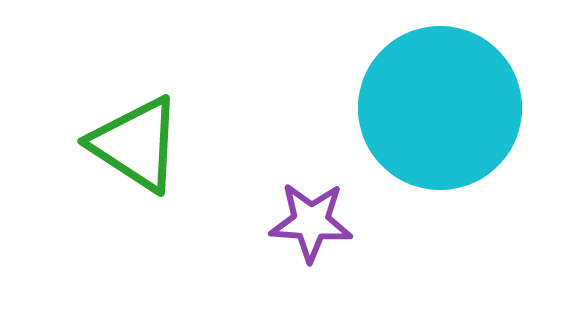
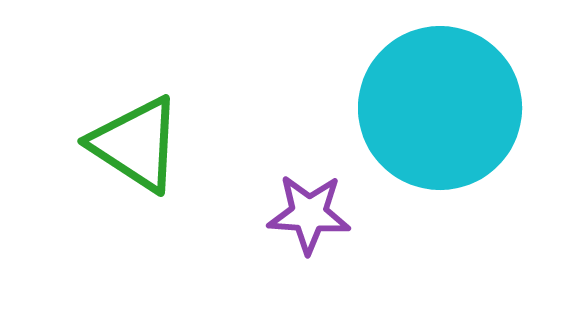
purple star: moved 2 px left, 8 px up
